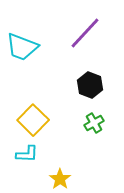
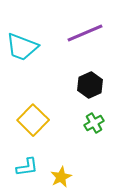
purple line: rotated 24 degrees clockwise
black hexagon: rotated 15 degrees clockwise
cyan L-shape: moved 13 px down; rotated 10 degrees counterclockwise
yellow star: moved 1 px right, 2 px up; rotated 10 degrees clockwise
